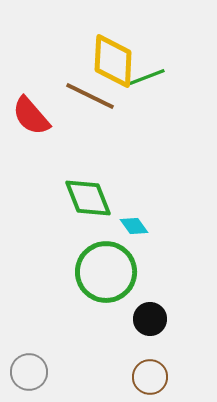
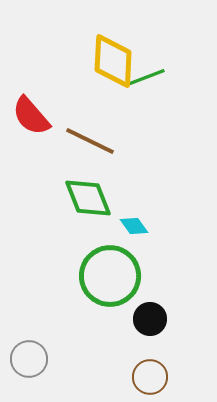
brown line: moved 45 px down
green circle: moved 4 px right, 4 px down
gray circle: moved 13 px up
